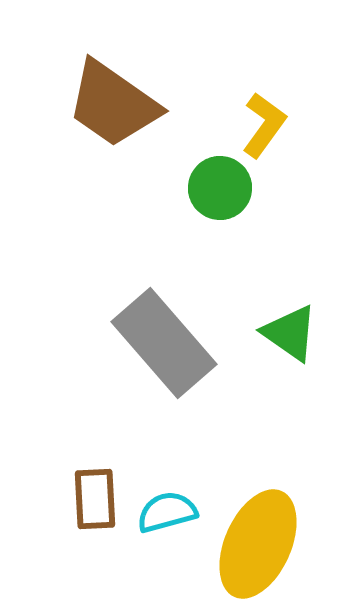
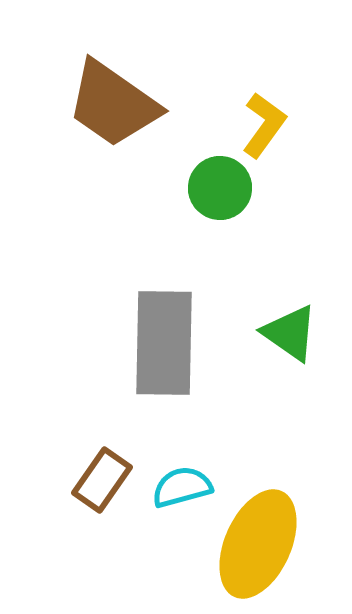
gray rectangle: rotated 42 degrees clockwise
brown rectangle: moved 7 px right, 19 px up; rotated 38 degrees clockwise
cyan semicircle: moved 15 px right, 25 px up
